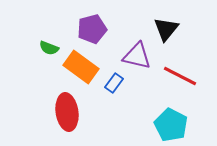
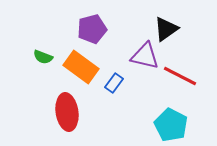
black triangle: rotated 16 degrees clockwise
green semicircle: moved 6 px left, 9 px down
purple triangle: moved 8 px right
